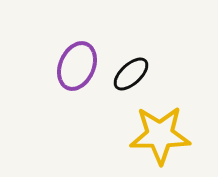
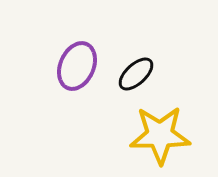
black ellipse: moved 5 px right
